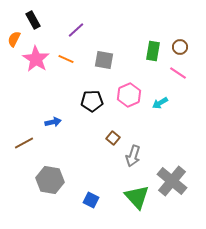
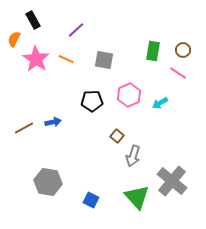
brown circle: moved 3 px right, 3 px down
brown square: moved 4 px right, 2 px up
brown line: moved 15 px up
gray hexagon: moved 2 px left, 2 px down
